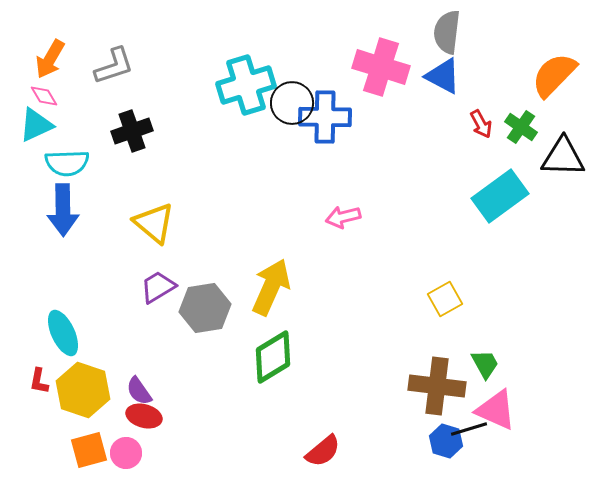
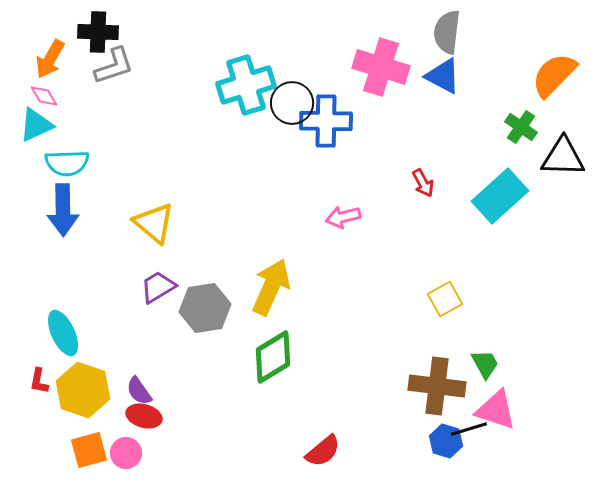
blue cross: moved 1 px right, 4 px down
red arrow: moved 58 px left, 59 px down
black cross: moved 34 px left, 99 px up; rotated 21 degrees clockwise
cyan rectangle: rotated 6 degrees counterclockwise
pink triangle: rotated 6 degrees counterclockwise
